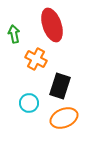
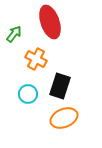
red ellipse: moved 2 px left, 3 px up
green arrow: rotated 48 degrees clockwise
cyan circle: moved 1 px left, 9 px up
